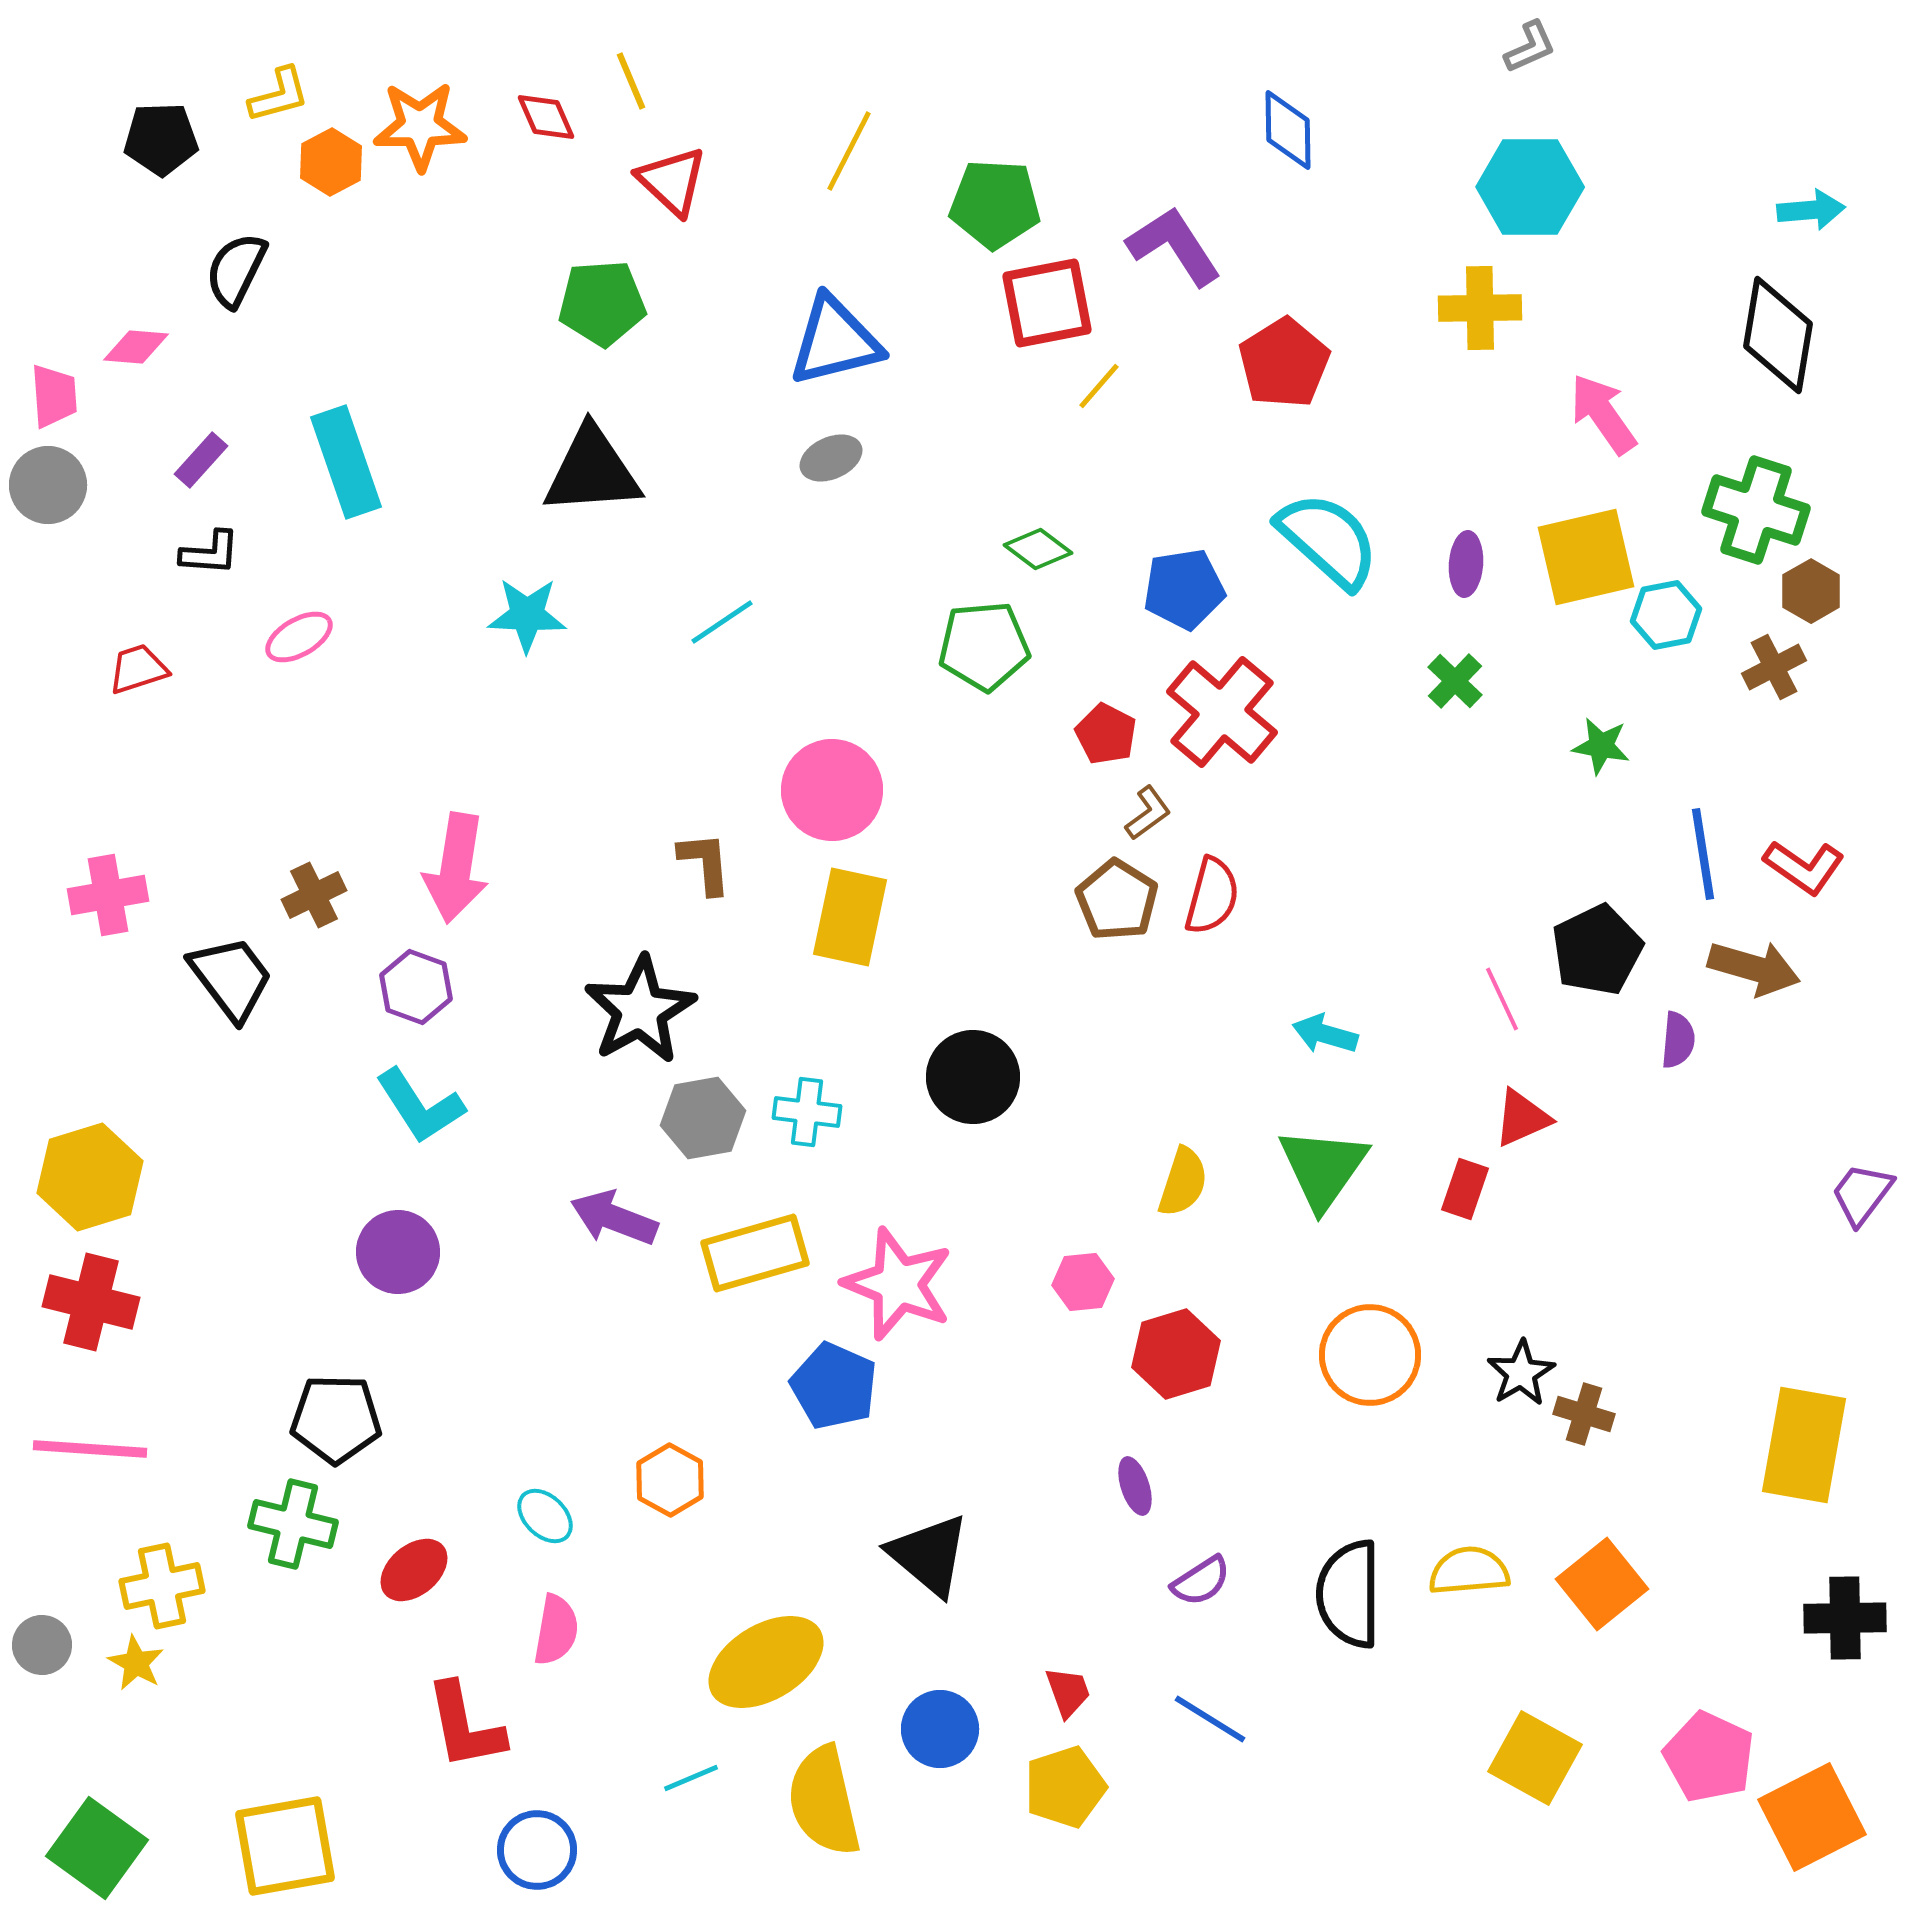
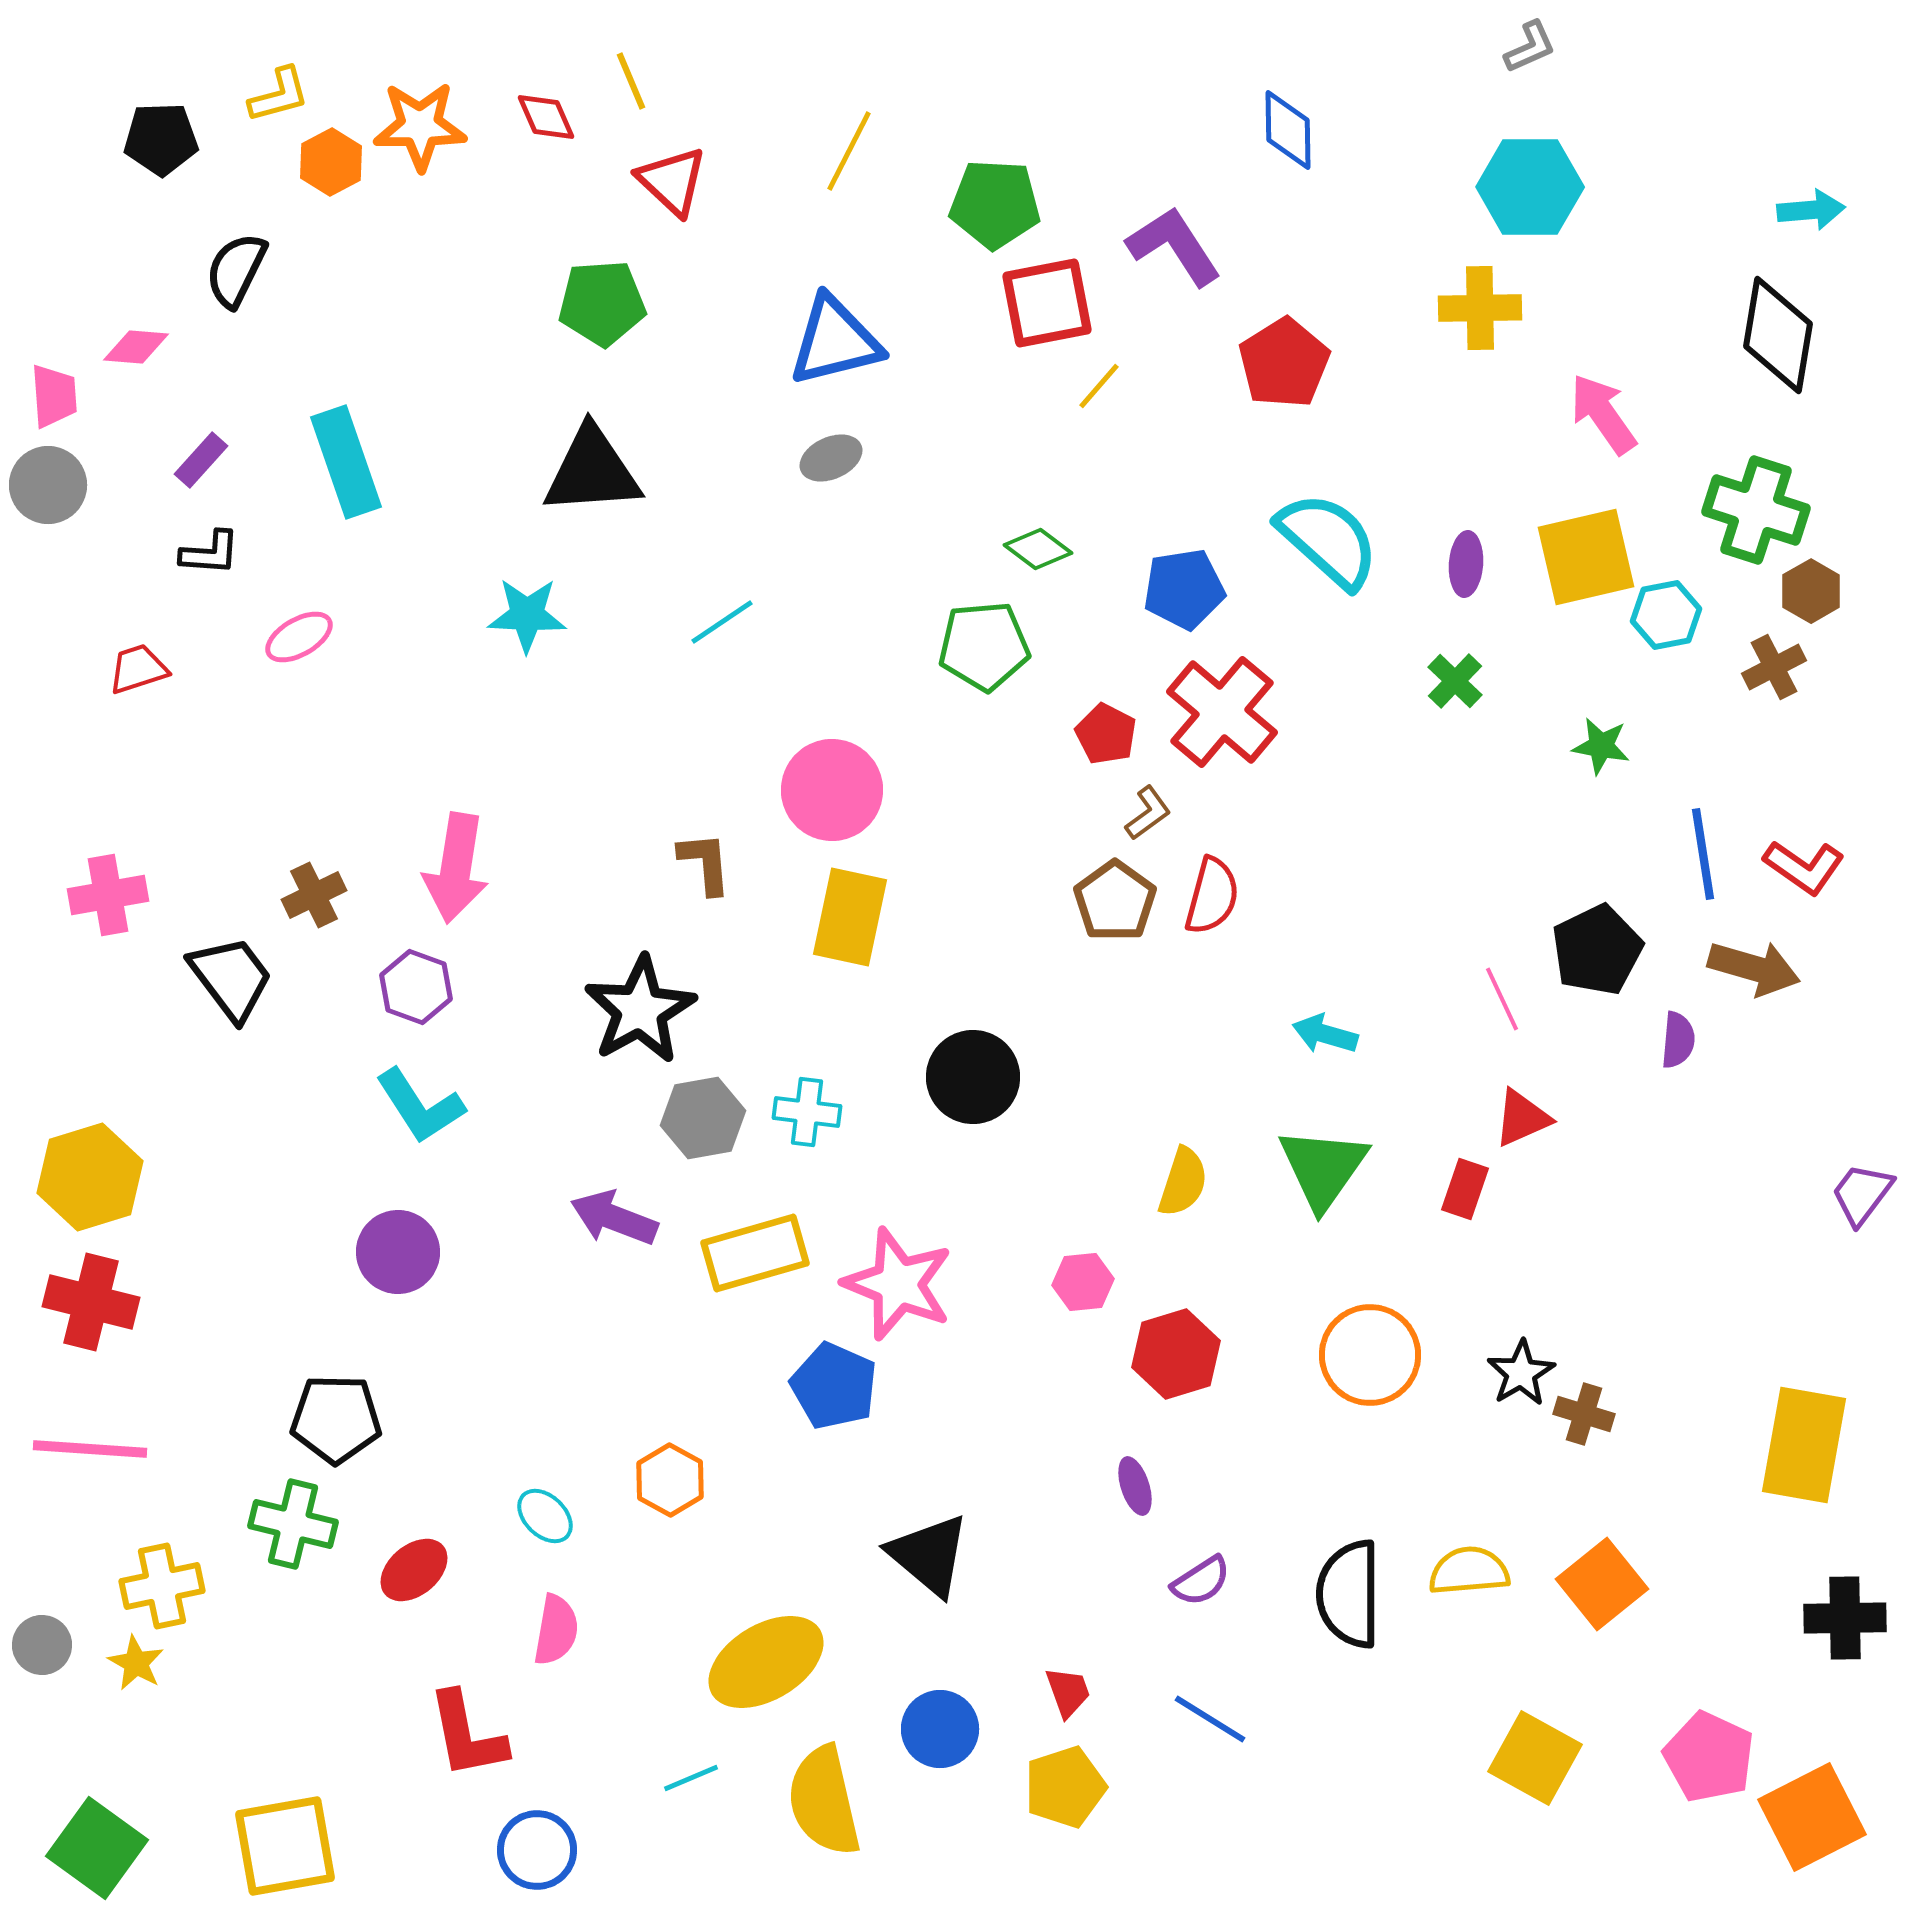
brown pentagon at (1117, 900): moved 2 px left, 1 px down; rotated 4 degrees clockwise
red L-shape at (465, 1726): moved 2 px right, 9 px down
